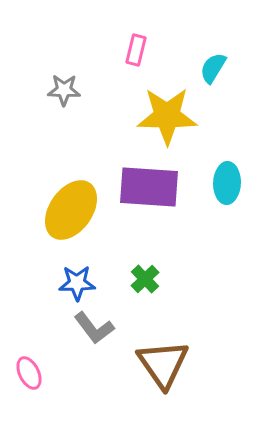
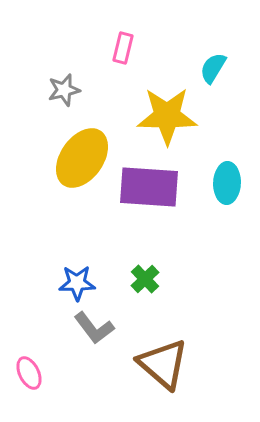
pink rectangle: moved 13 px left, 2 px up
gray star: rotated 16 degrees counterclockwise
yellow ellipse: moved 11 px right, 52 px up
brown triangle: rotated 14 degrees counterclockwise
